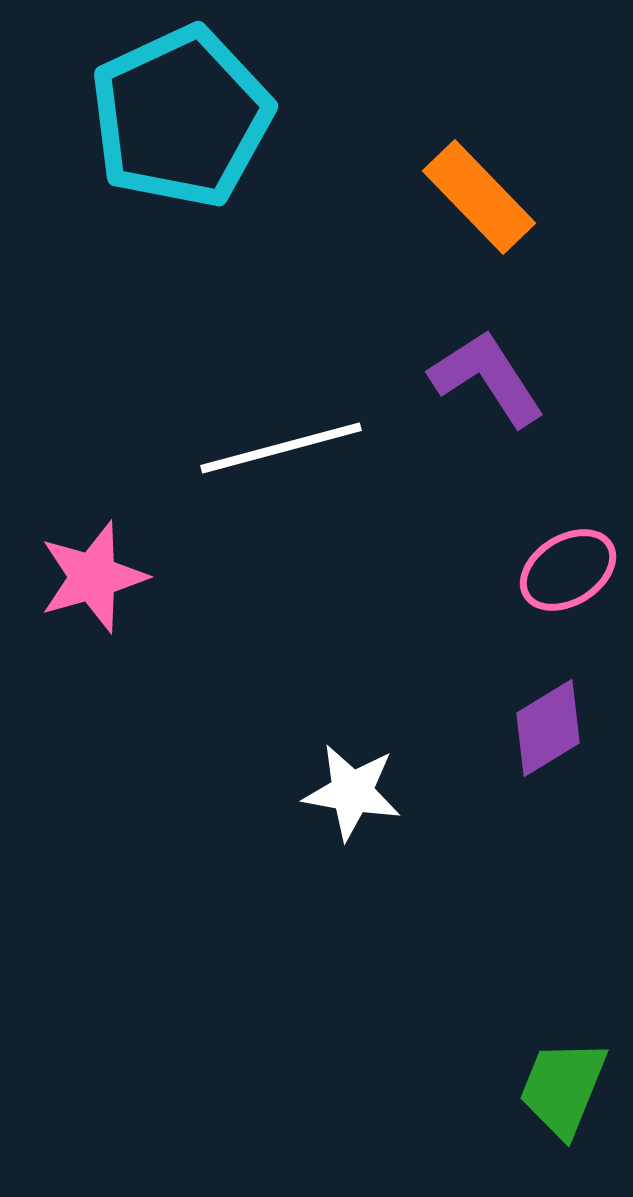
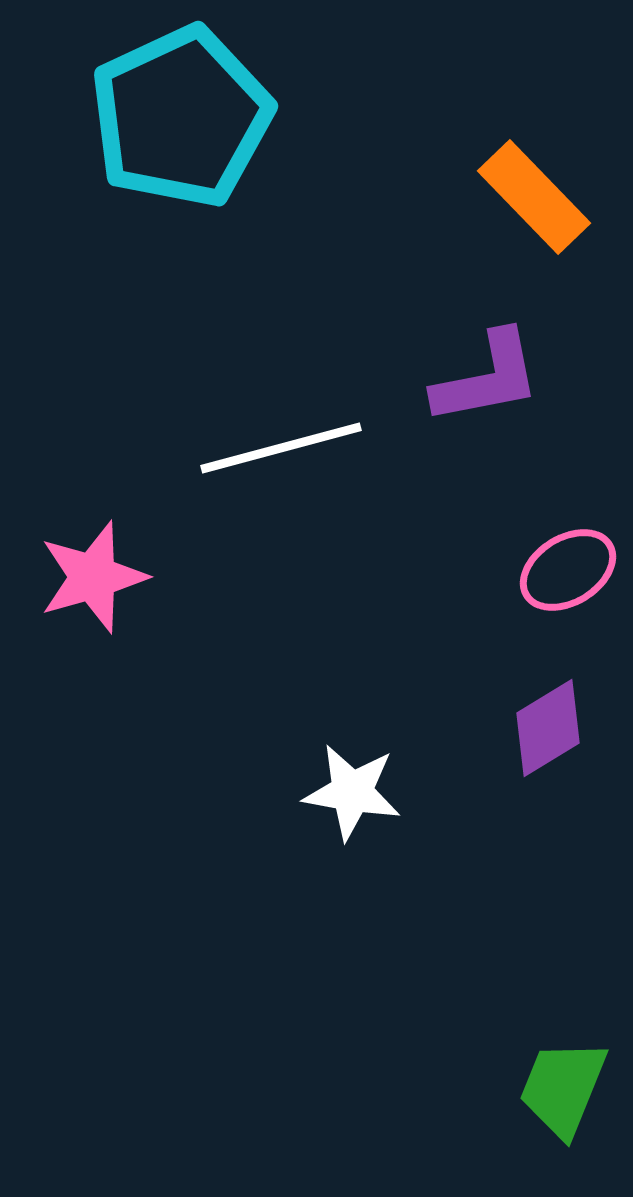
orange rectangle: moved 55 px right
purple L-shape: rotated 112 degrees clockwise
